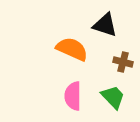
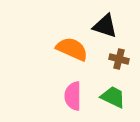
black triangle: moved 1 px down
brown cross: moved 4 px left, 3 px up
green trapezoid: rotated 20 degrees counterclockwise
